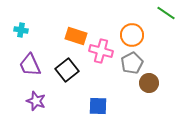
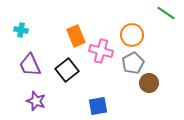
orange rectangle: rotated 50 degrees clockwise
gray pentagon: moved 1 px right
blue square: rotated 12 degrees counterclockwise
